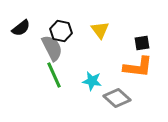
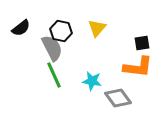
yellow triangle: moved 3 px left, 2 px up; rotated 18 degrees clockwise
gray diamond: moved 1 px right; rotated 12 degrees clockwise
